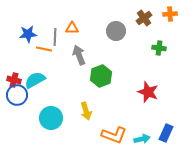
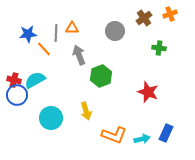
orange cross: rotated 16 degrees counterclockwise
gray circle: moved 1 px left
gray line: moved 1 px right, 4 px up
orange line: rotated 35 degrees clockwise
